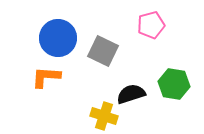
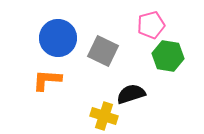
orange L-shape: moved 1 px right, 3 px down
green hexagon: moved 6 px left, 28 px up
